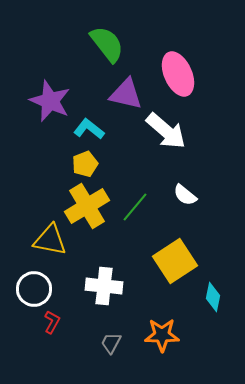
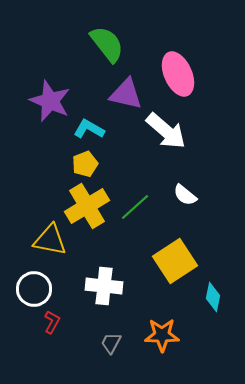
cyan L-shape: rotated 8 degrees counterclockwise
green line: rotated 8 degrees clockwise
